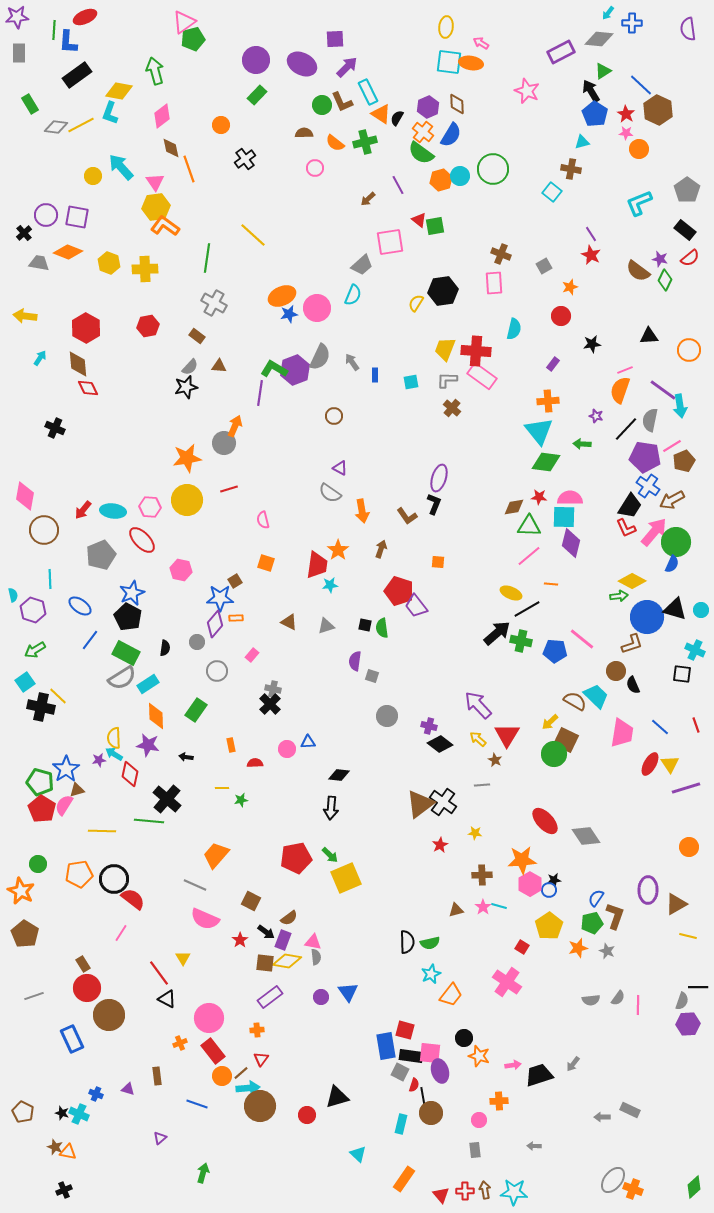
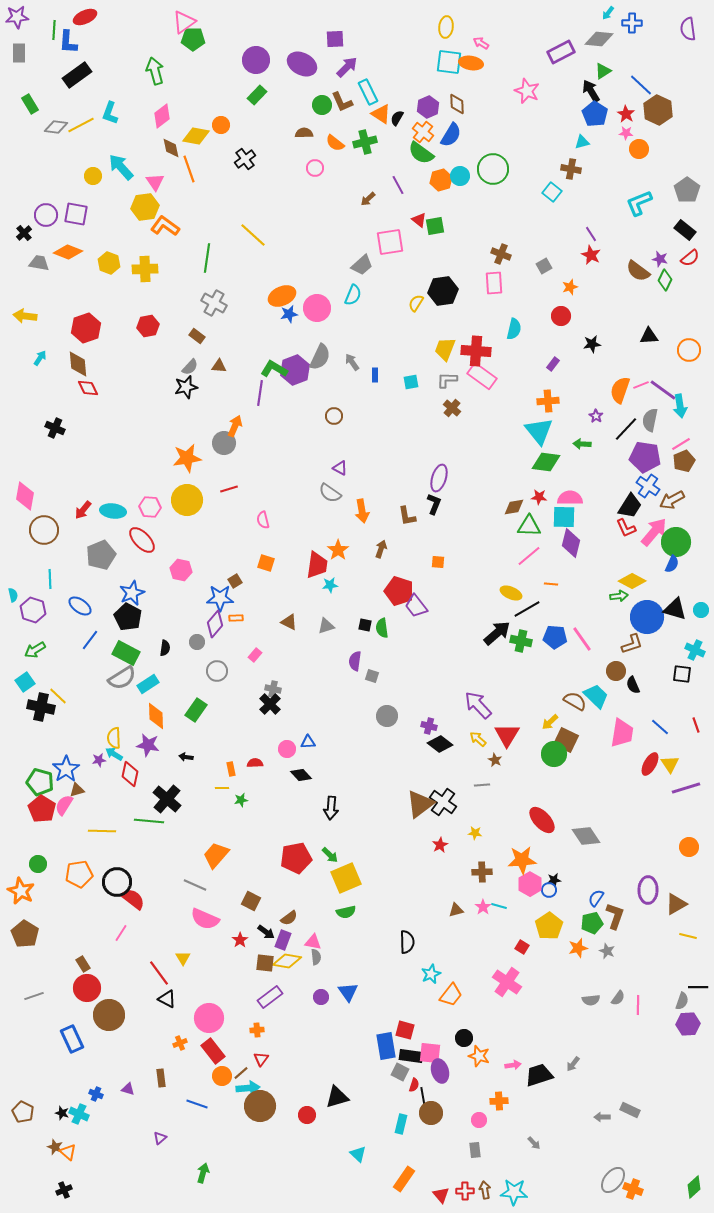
green pentagon at (193, 39): rotated 15 degrees clockwise
yellow diamond at (119, 91): moved 77 px right, 45 px down
yellow hexagon at (156, 207): moved 11 px left
purple square at (77, 217): moved 1 px left, 3 px up
red hexagon at (86, 328): rotated 12 degrees clockwise
pink line at (625, 370): moved 16 px right, 15 px down
purple star at (596, 416): rotated 16 degrees clockwise
pink line at (672, 446): moved 9 px right, 2 px up
brown L-shape at (407, 516): rotated 25 degrees clockwise
pink line at (582, 639): rotated 16 degrees clockwise
blue pentagon at (555, 651): moved 14 px up
pink rectangle at (252, 655): moved 3 px right
orange rectangle at (231, 745): moved 24 px down
black diamond at (339, 775): moved 38 px left; rotated 40 degrees clockwise
red ellipse at (545, 821): moved 3 px left, 1 px up
brown cross at (482, 875): moved 3 px up
black circle at (114, 879): moved 3 px right, 3 px down
green semicircle at (430, 943): moved 84 px left, 31 px up
brown rectangle at (157, 1076): moved 4 px right, 2 px down
gray arrow at (534, 1146): moved 3 px up; rotated 136 degrees counterclockwise
orange triangle at (68, 1152): rotated 30 degrees clockwise
